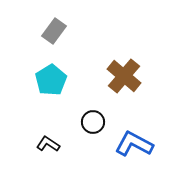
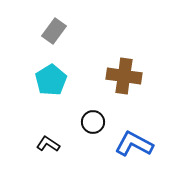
brown cross: rotated 32 degrees counterclockwise
